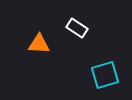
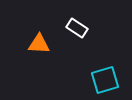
cyan square: moved 5 px down
